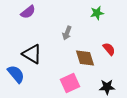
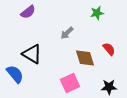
gray arrow: rotated 24 degrees clockwise
blue semicircle: moved 1 px left
black star: moved 2 px right
